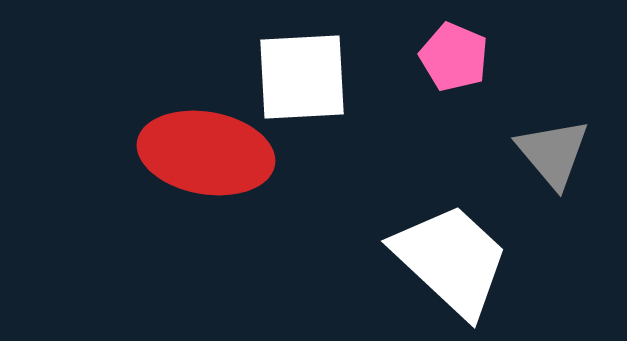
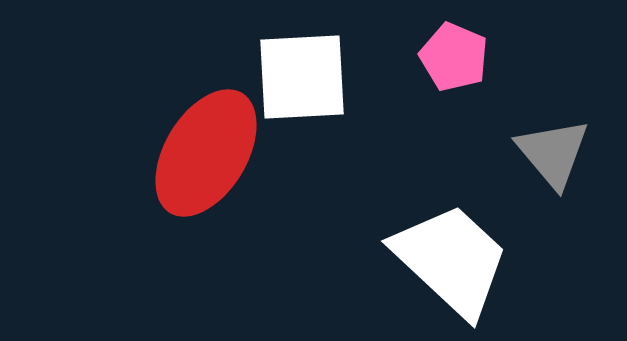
red ellipse: rotated 69 degrees counterclockwise
